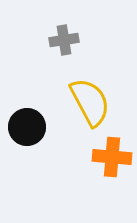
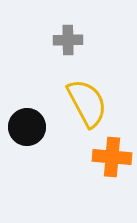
gray cross: moved 4 px right; rotated 8 degrees clockwise
yellow semicircle: moved 3 px left, 1 px down
